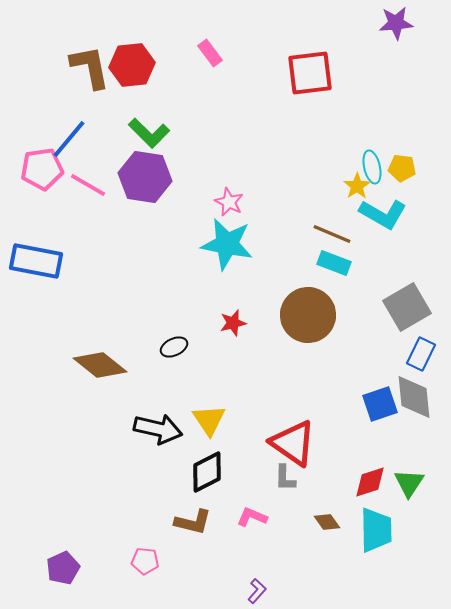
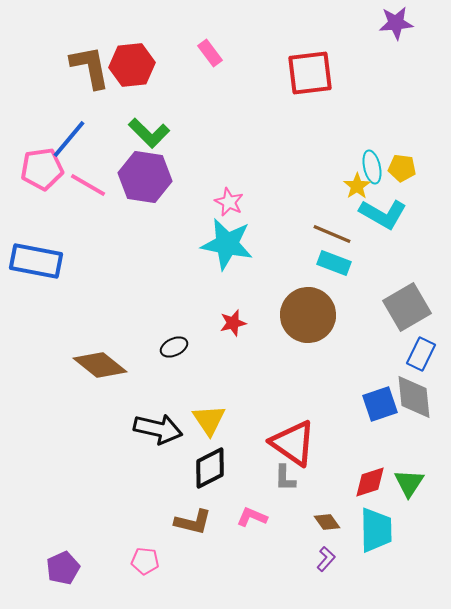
black diamond at (207, 472): moved 3 px right, 4 px up
purple L-shape at (257, 591): moved 69 px right, 32 px up
